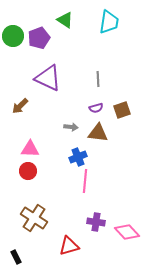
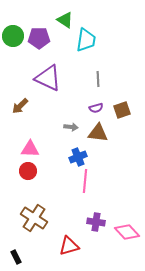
cyan trapezoid: moved 23 px left, 18 px down
purple pentagon: rotated 20 degrees clockwise
